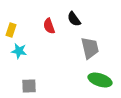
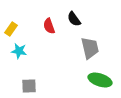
yellow rectangle: moved 1 px up; rotated 16 degrees clockwise
